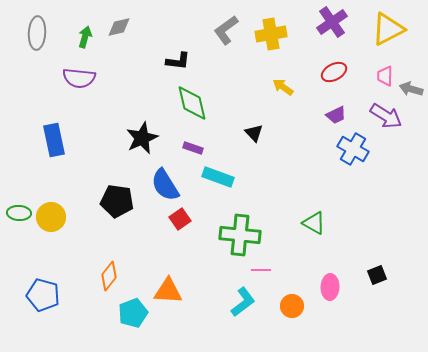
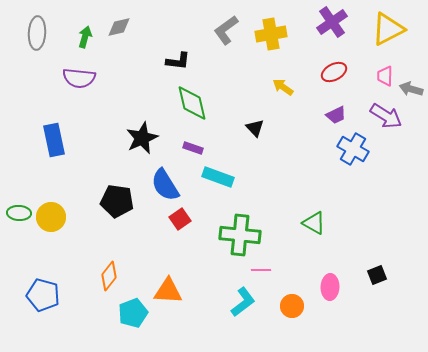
black triangle: moved 1 px right, 5 px up
